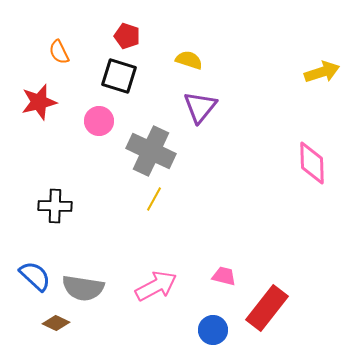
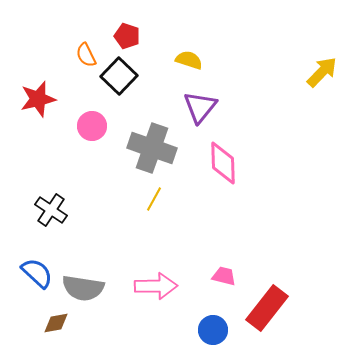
orange semicircle: moved 27 px right, 3 px down
yellow arrow: rotated 28 degrees counterclockwise
black square: rotated 27 degrees clockwise
red star: moved 1 px left, 3 px up
pink circle: moved 7 px left, 5 px down
gray cross: moved 1 px right, 3 px up; rotated 6 degrees counterclockwise
pink diamond: moved 89 px left
black cross: moved 4 px left, 4 px down; rotated 32 degrees clockwise
blue semicircle: moved 2 px right, 3 px up
pink arrow: rotated 27 degrees clockwise
brown diamond: rotated 36 degrees counterclockwise
